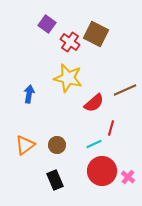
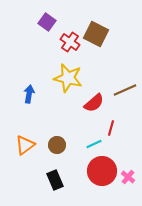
purple square: moved 2 px up
